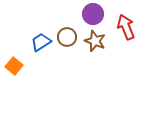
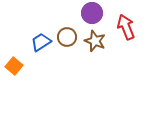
purple circle: moved 1 px left, 1 px up
